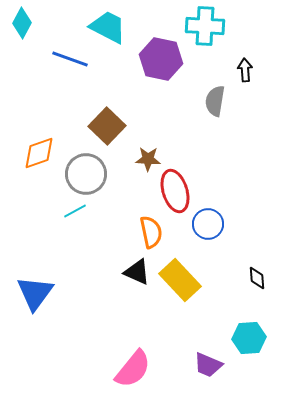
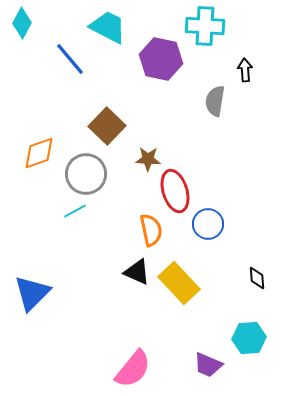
blue line: rotated 30 degrees clockwise
orange semicircle: moved 2 px up
yellow rectangle: moved 1 px left, 3 px down
blue triangle: moved 3 px left; rotated 9 degrees clockwise
